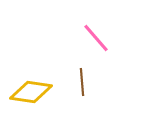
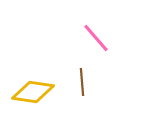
yellow diamond: moved 2 px right
